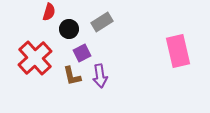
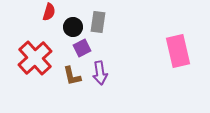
gray rectangle: moved 4 px left; rotated 50 degrees counterclockwise
black circle: moved 4 px right, 2 px up
purple square: moved 5 px up
purple arrow: moved 3 px up
